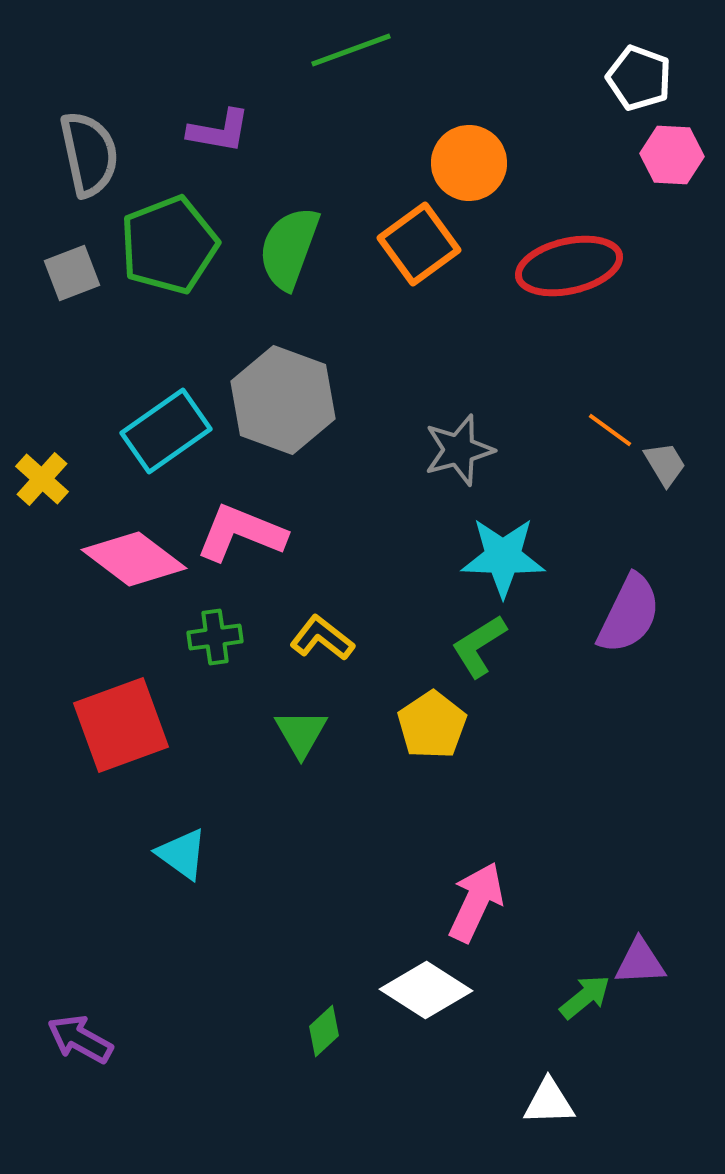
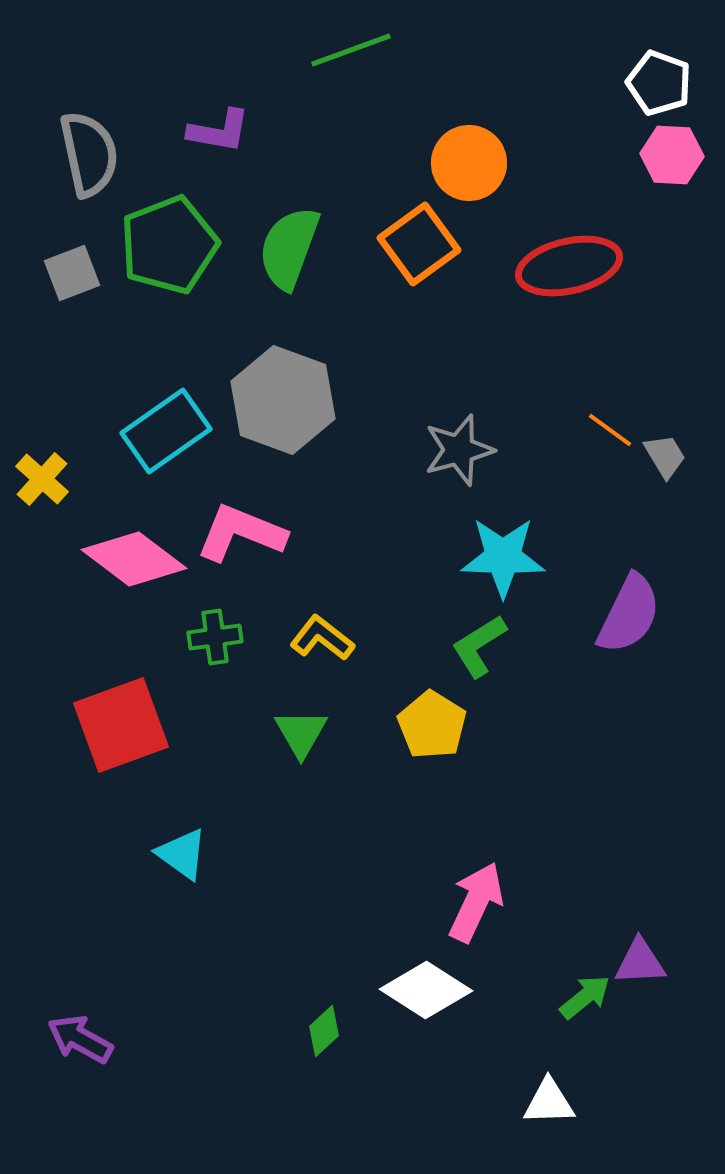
white pentagon: moved 20 px right, 5 px down
gray trapezoid: moved 8 px up
yellow pentagon: rotated 6 degrees counterclockwise
